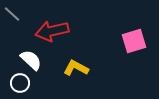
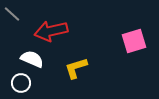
red arrow: moved 1 px left
white semicircle: moved 1 px right, 1 px up; rotated 20 degrees counterclockwise
yellow L-shape: rotated 45 degrees counterclockwise
white circle: moved 1 px right
